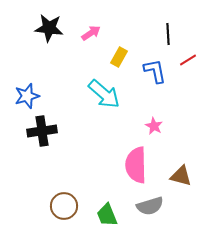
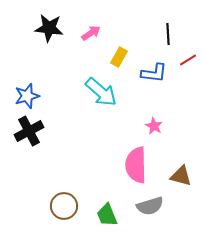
blue L-shape: moved 1 px left, 2 px down; rotated 108 degrees clockwise
cyan arrow: moved 3 px left, 2 px up
black cross: moved 13 px left; rotated 20 degrees counterclockwise
